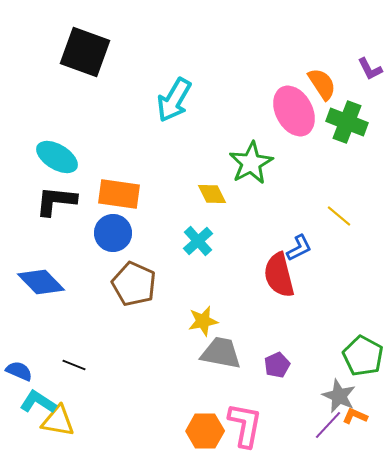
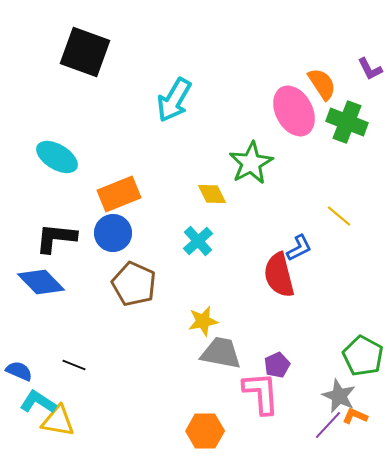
orange rectangle: rotated 30 degrees counterclockwise
black L-shape: moved 37 px down
pink L-shape: moved 16 px right, 32 px up; rotated 15 degrees counterclockwise
